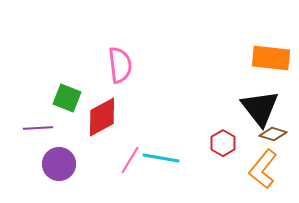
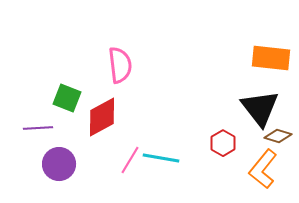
brown diamond: moved 5 px right, 2 px down
